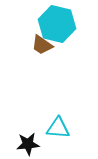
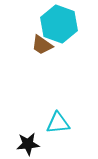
cyan hexagon: moved 2 px right; rotated 6 degrees clockwise
cyan triangle: moved 5 px up; rotated 10 degrees counterclockwise
